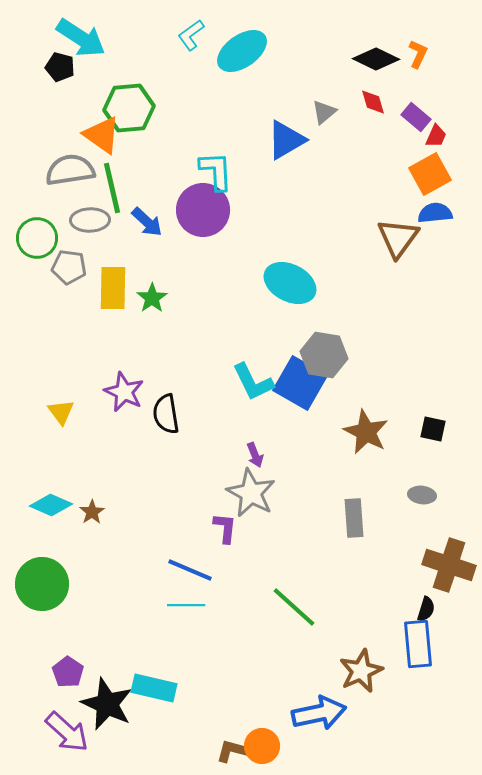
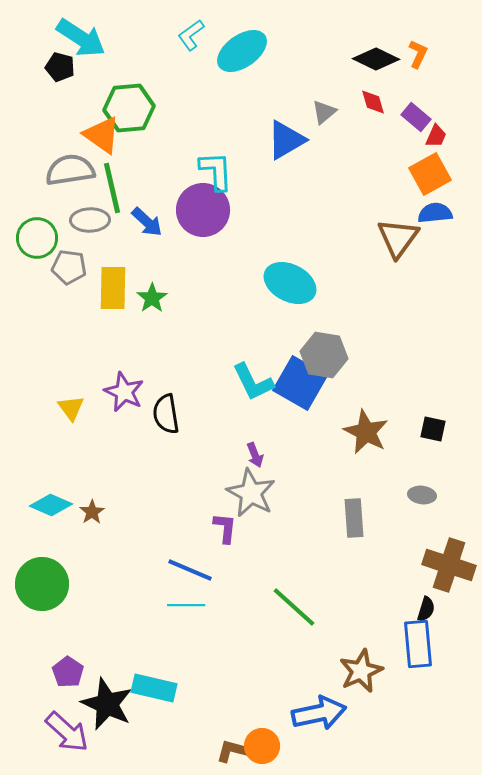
yellow triangle at (61, 412): moved 10 px right, 4 px up
